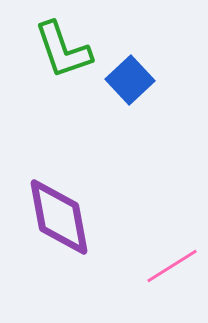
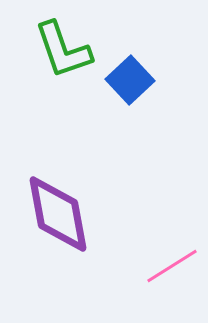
purple diamond: moved 1 px left, 3 px up
